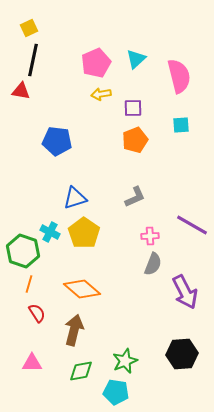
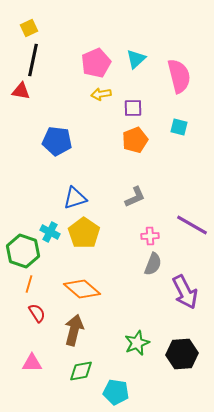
cyan square: moved 2 px left, 2 px down; rotated 18 degrees clockwise
green star: moved 12 px right, 18 px up
